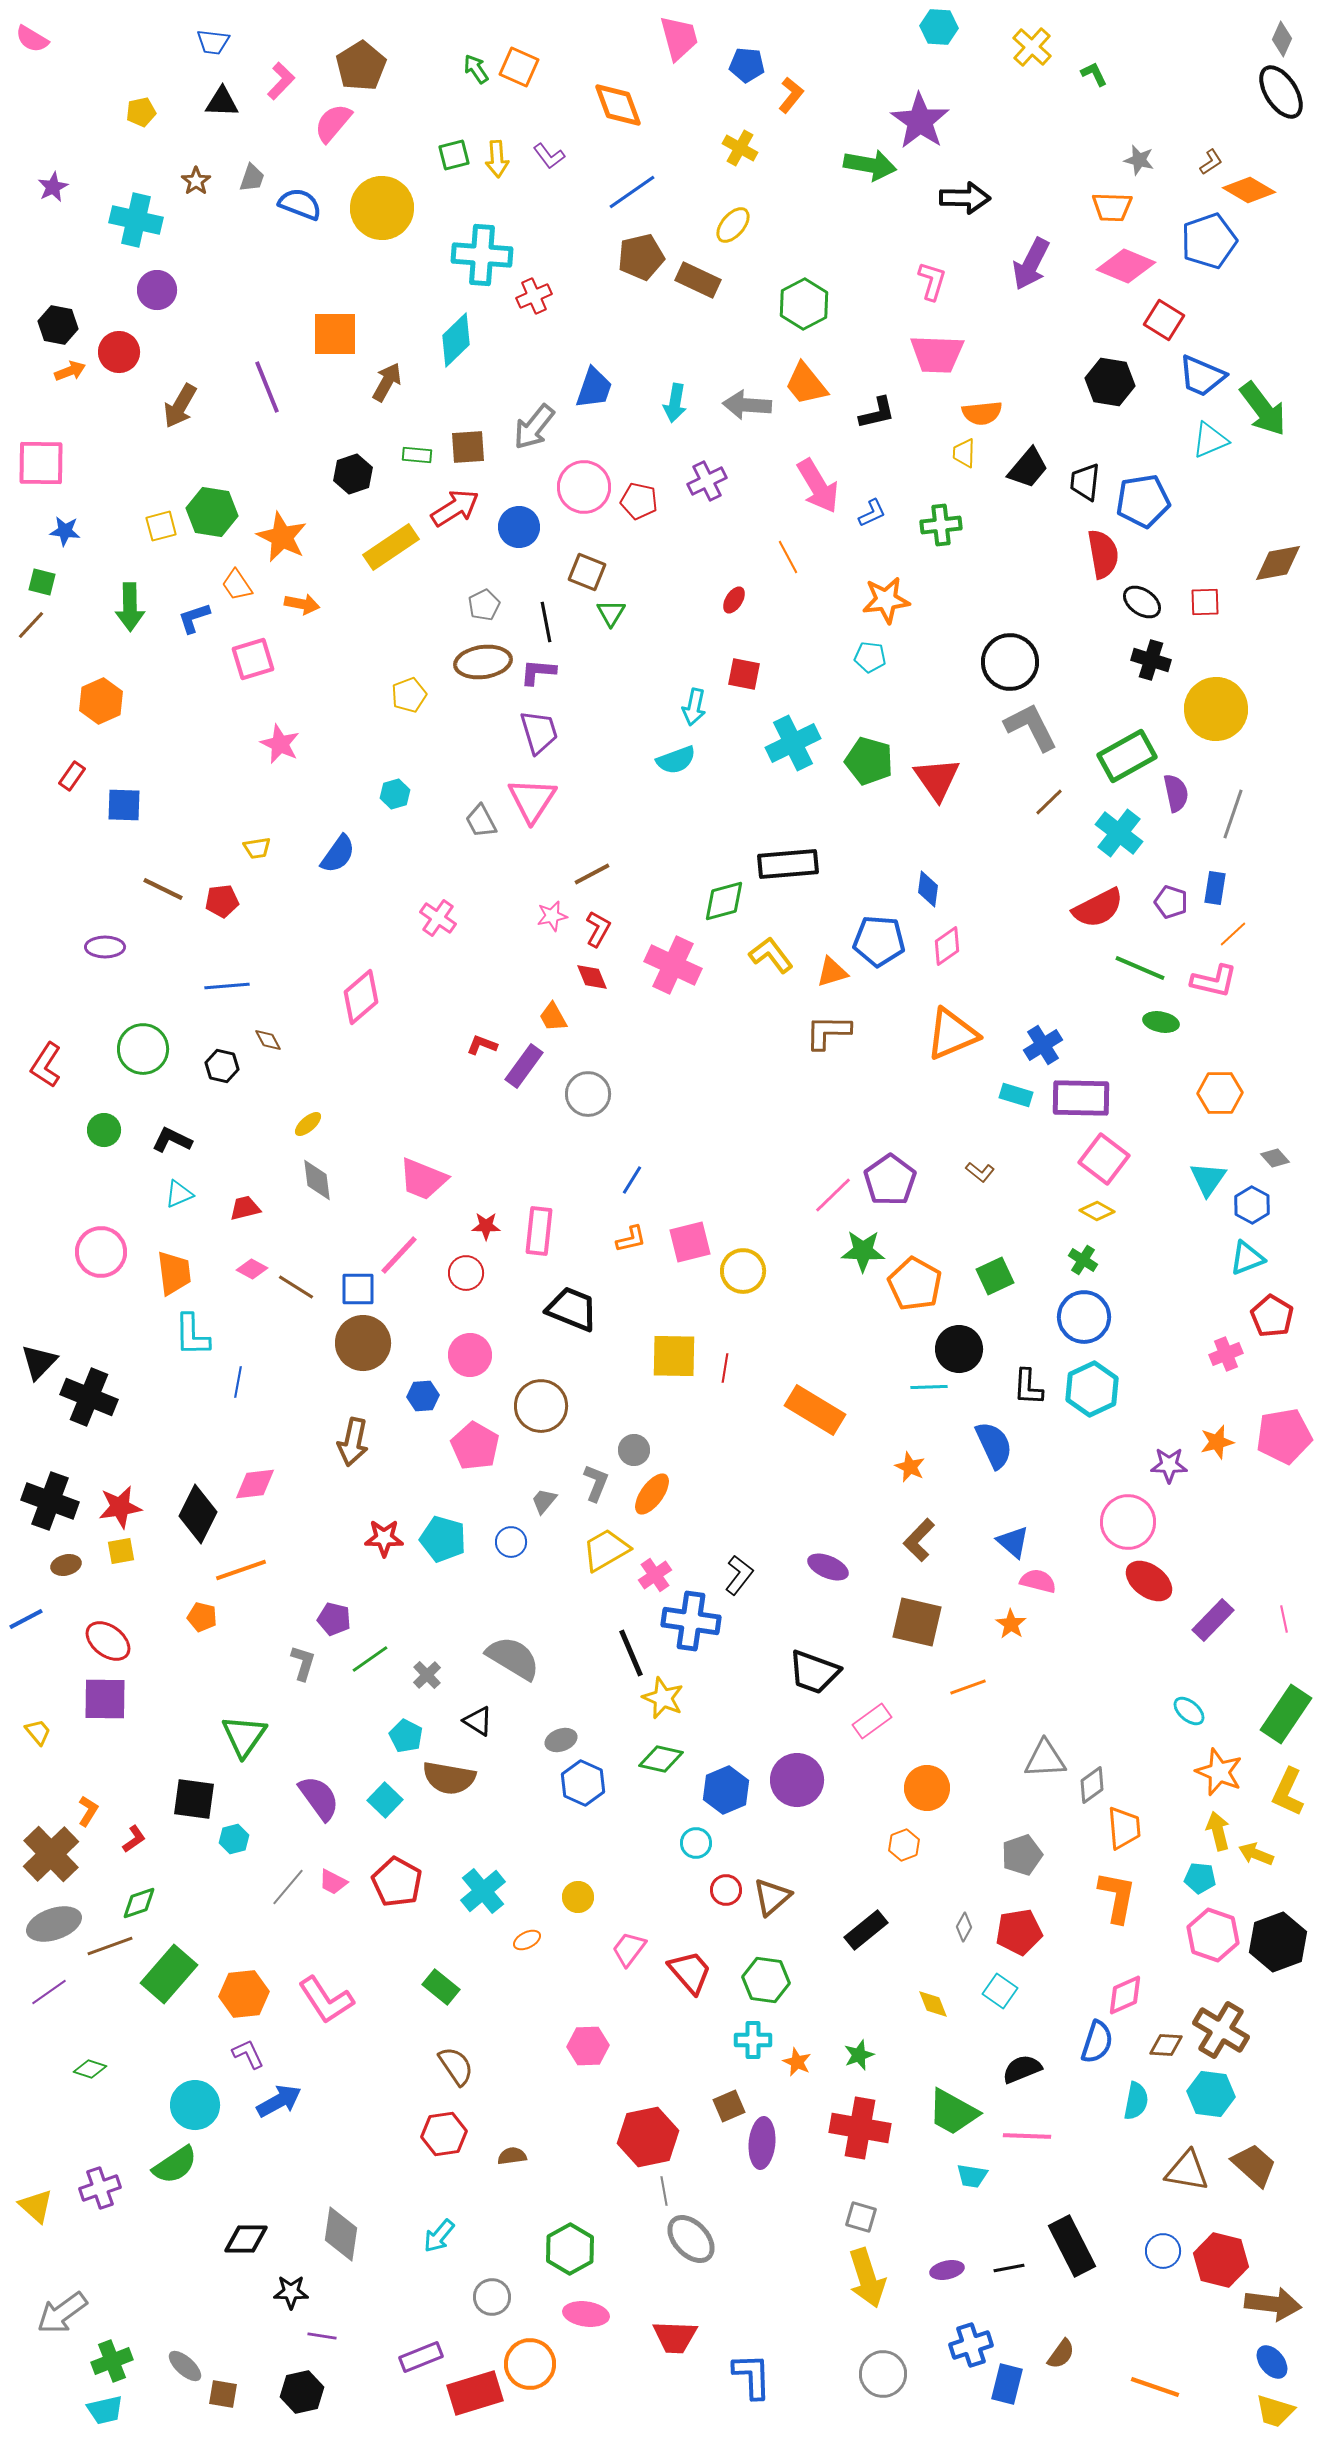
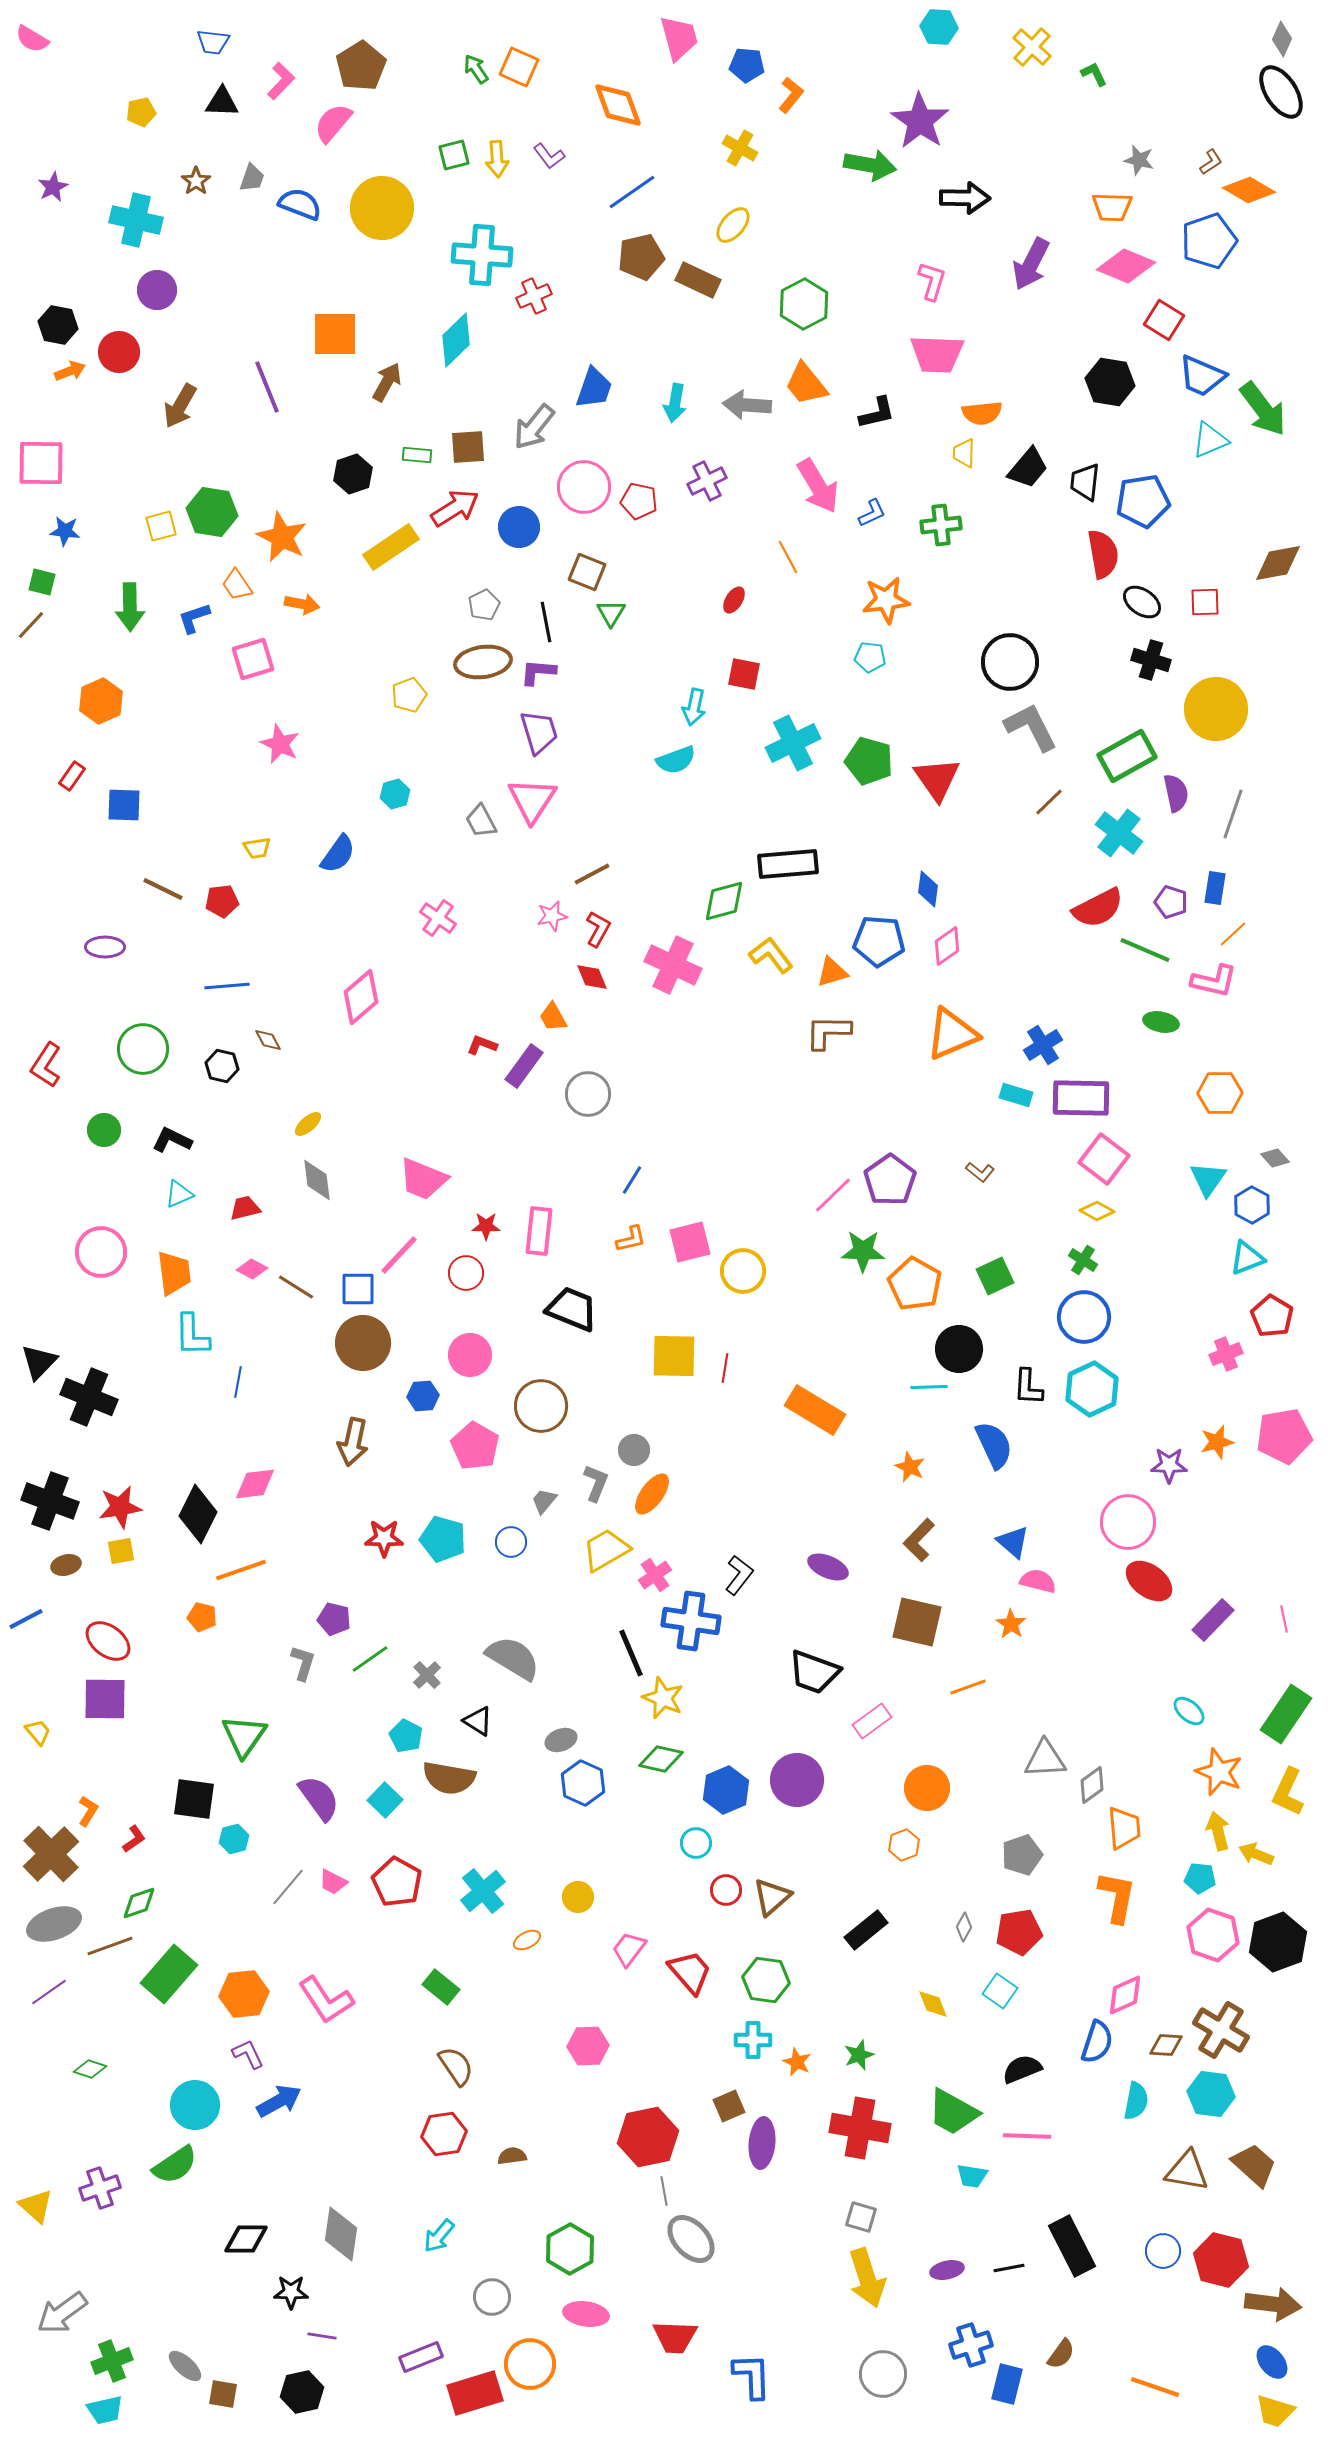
green line at (1140, 968): moved 5 px right, 18 px up
